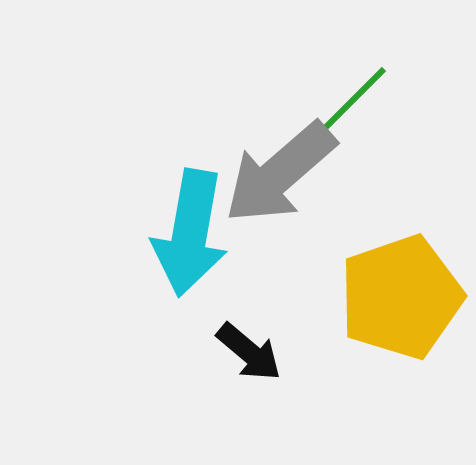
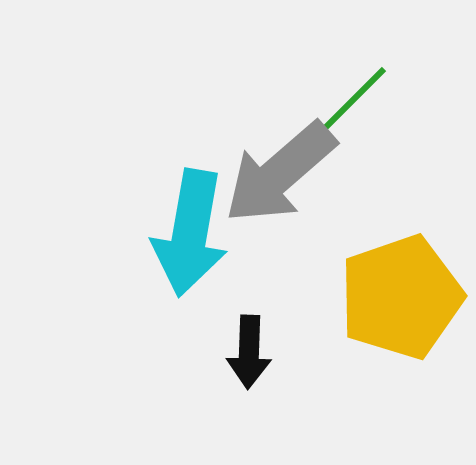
black arrow: rotated 52 degrees clockwise
